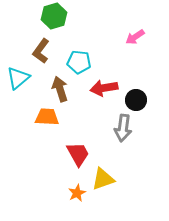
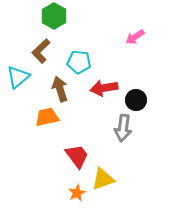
green hexagon: rotated 15 degrees counterclockwise
brown L-shape: rotated 10 degrees clockwise
cyan triangle: moved 1 px up
orange trapezoid: rotated 15 degrees counterclockwise
red trapezoid: moved 1 px left, 2 px down; rotated 8 degrees counterclockwise
